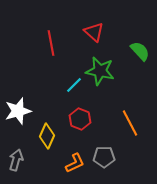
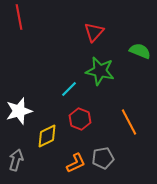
red triangle: rotated 30 degrees clockwise
red line: moved 32 px left, 26 px up
green semicircle: rotated 25 degrees counterclockwise
cyan line: moved 5 px left, 4 px down
white star: moved 1 px right
orange line: moved 1 px left, 1 px up
yellow diamond: rotated 40 degrees clockwise
gray pentagon: moved 1 px left, 1 px down; rotated 10 degrees counterclockwise
orange L-shape: moved 1 px right
